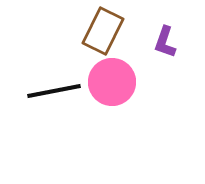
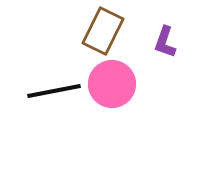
pink circle: moved 2 px down
